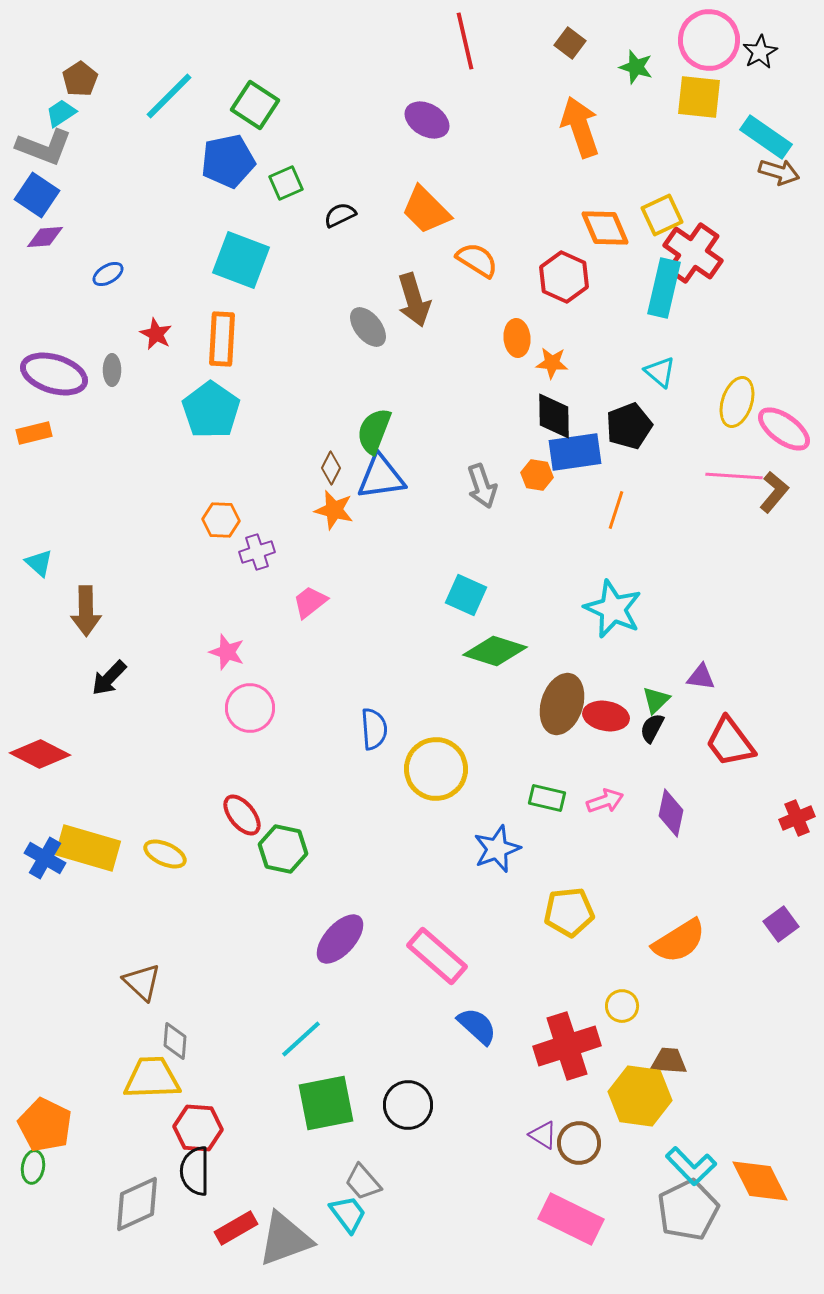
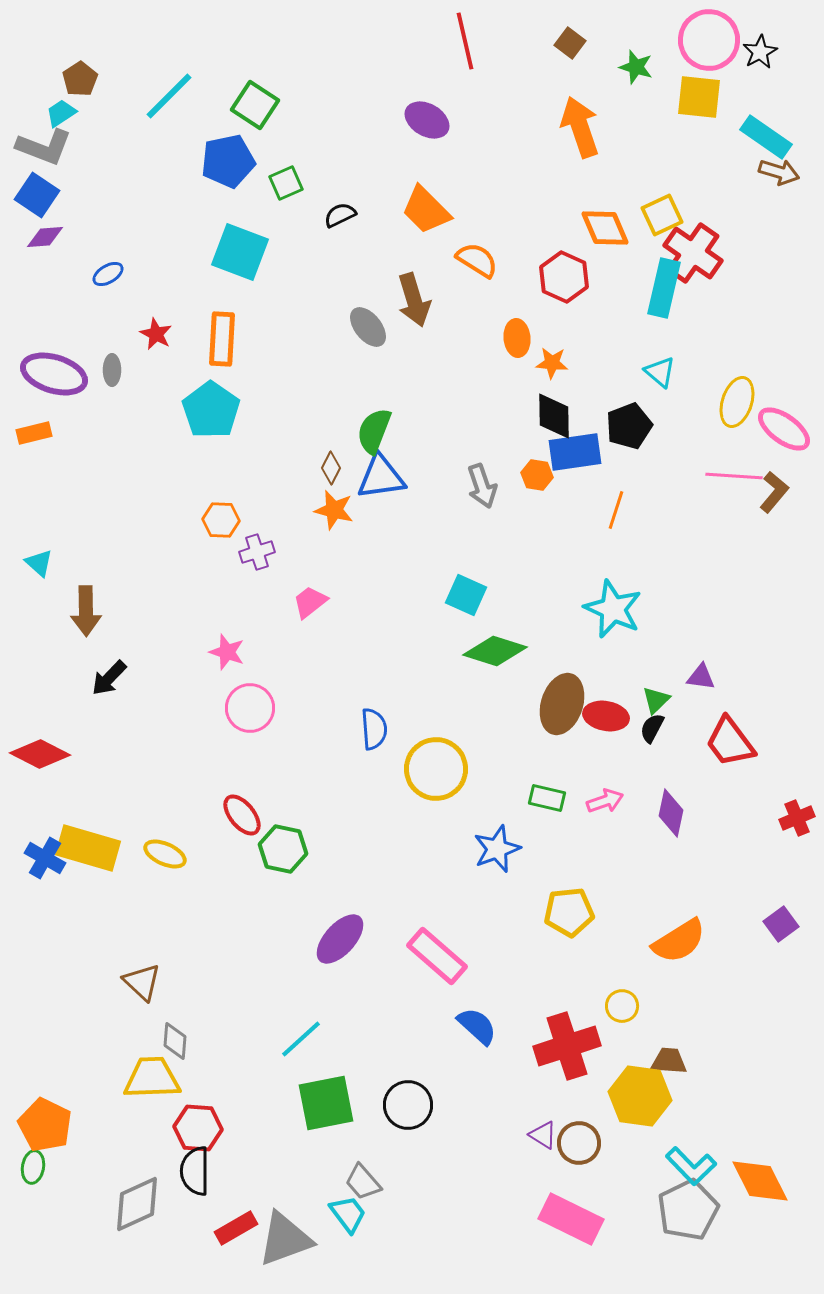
cyan square at (241, 260): moved 1 px left, 8 px up
